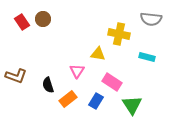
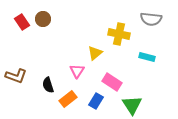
yellow triangle: moved 3 px left, 1 px up; rotated 49 degrees counterclockwise
